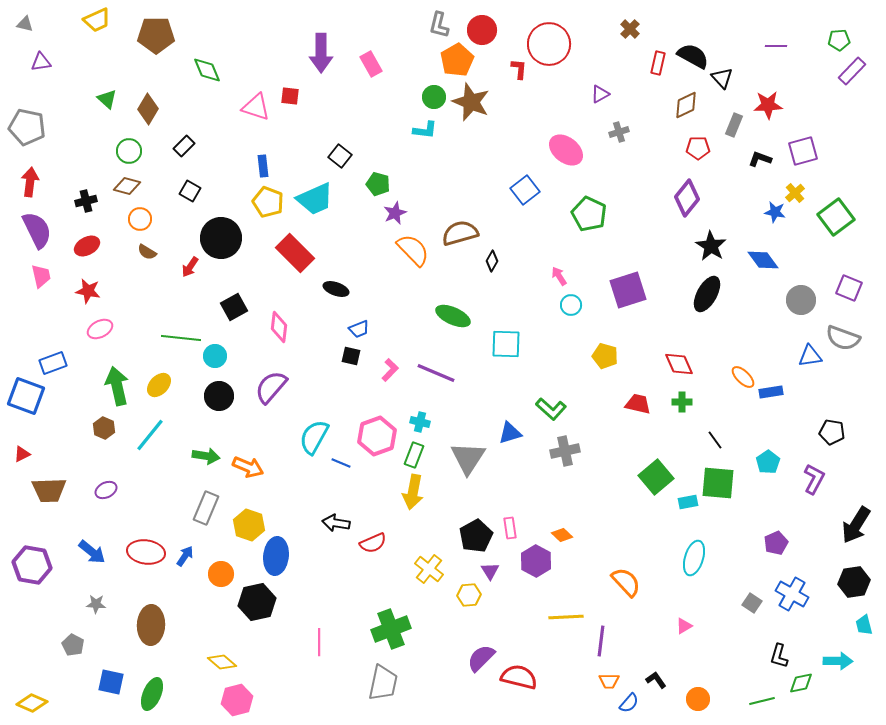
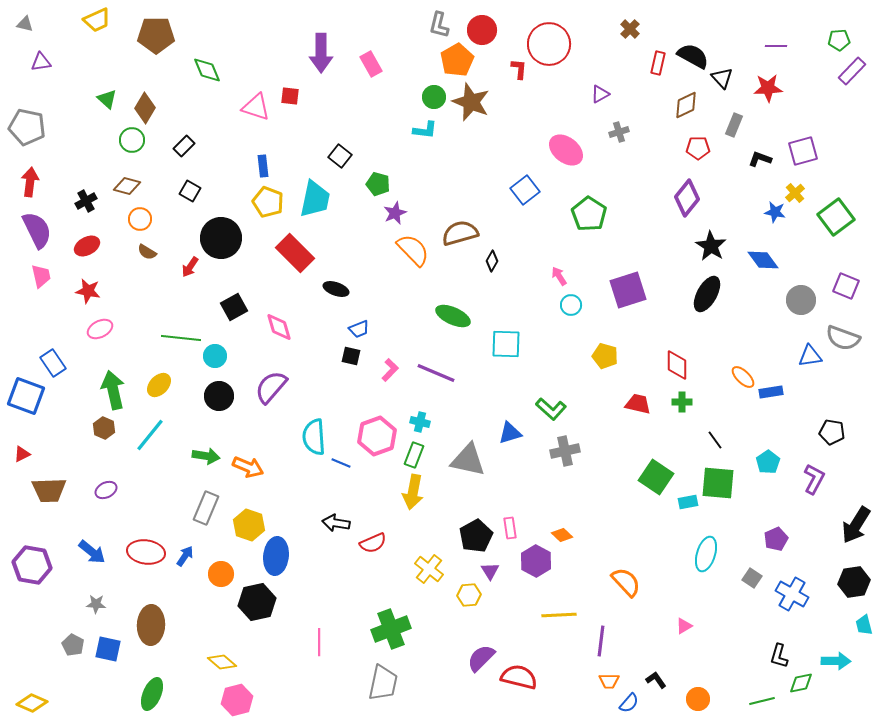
red star at (768, 105): moved 17 px up
brown diamond at (148, 109): moved 3 px left, 1 px up
green circle at (129, 151): moved 3 px right, 11 px up
cyan trapezoid at (315, 199): rotated 54 degrees counterclockwise
black cross at (86, 201): rotated 15 degrees counterclockwise
green pentagon at (589, 214): rotated 8 degrees clockwise
purple square at (849, 288): moved 3 px left, 2 px up
pink diamond at (279, 327): rotated 24 degrees counterclockwise
blue rectangle at (53, 363): rotated 76 degrees clockwise
red diamond at (679, 364): moved 2 px left, 1 px down; rotated 24 degrees clockwise
green arrow at (117, 386): moved 4 px left, 4 px down
cyan semicircle at (314, 437): rotated 33 degrees counterclockwise
gray triangle at (468, 458): moved 2 px down; rotated 51 degrees counterclockwise
green square at (656, 477): rotated 16 degrees counterclockwise
purple pentagon at (776, 543): moved 4 px up
cyan ellipse at (694, 558): moved 12 px right, 4 px up
gray square at (752, 603): moved 25 px up
yellow line at (566, 617): moved 7 px left, 2 px up
cyan arrow at (838, 661): moved 2 px left
blue square at (111, 682): moved 3 px left, 33 px up
